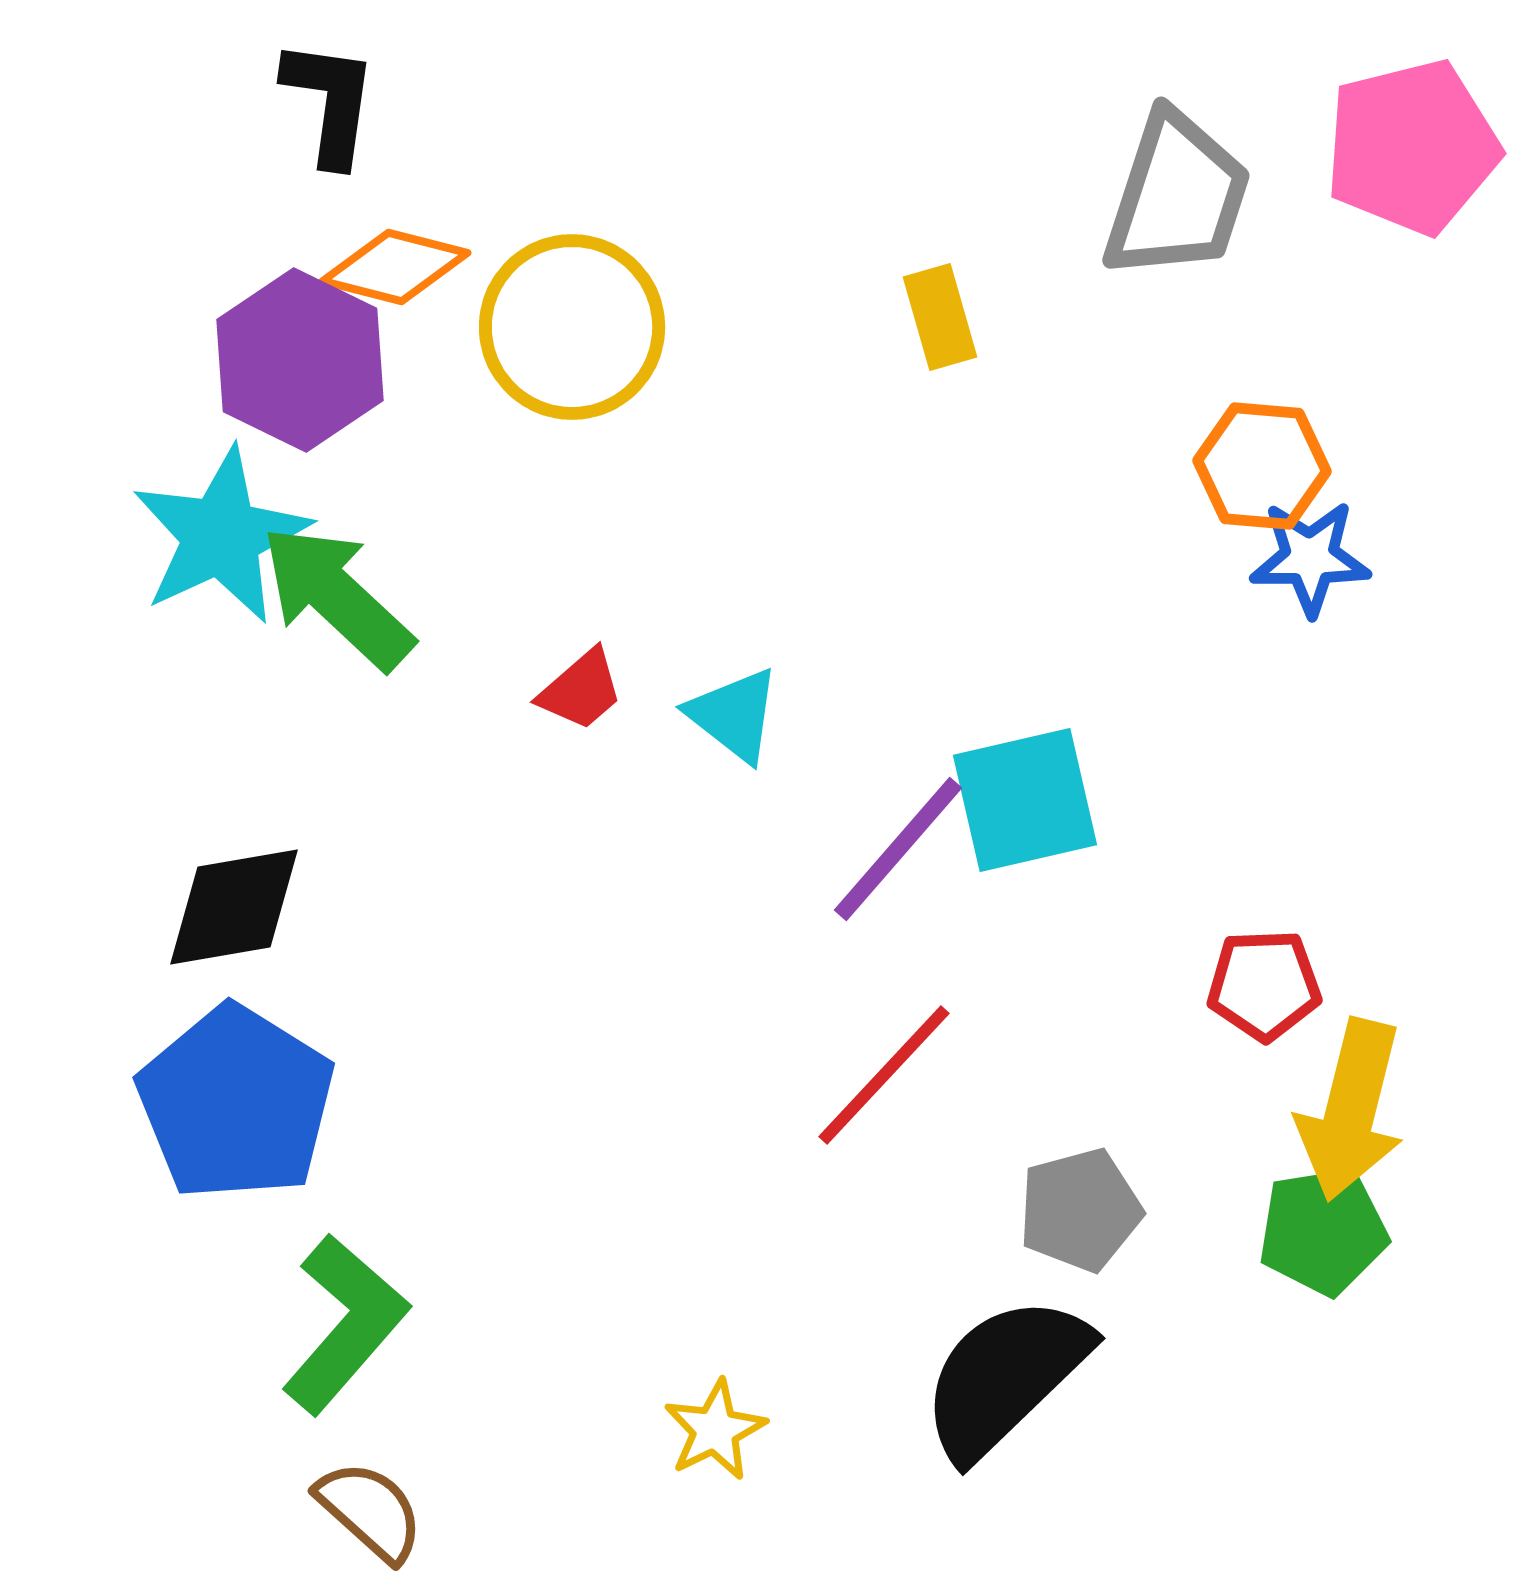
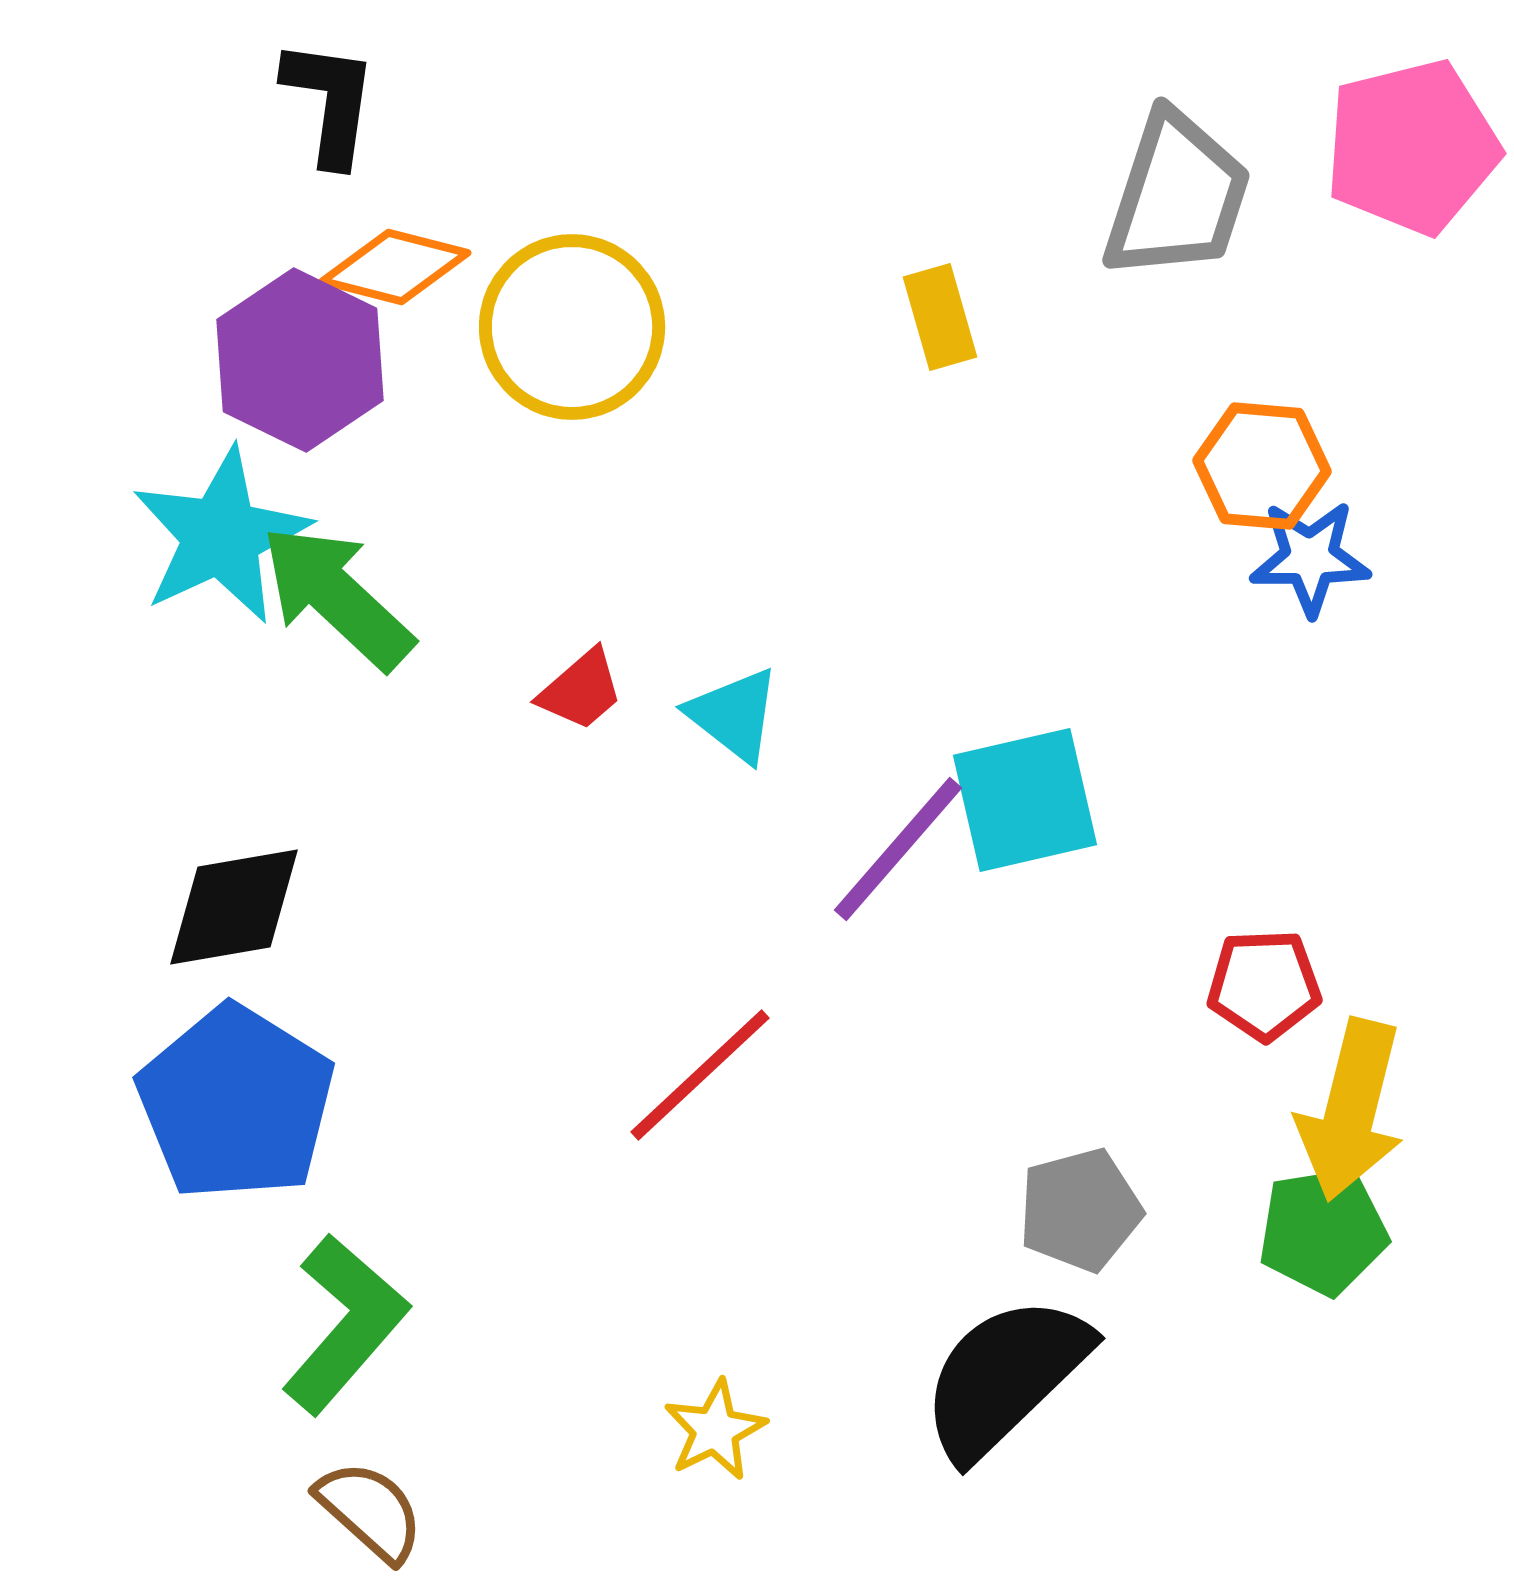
red line: moved 184 px left; rotated 4 degrees clockwise
